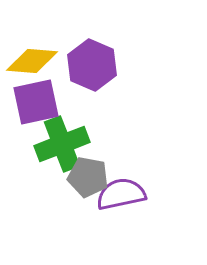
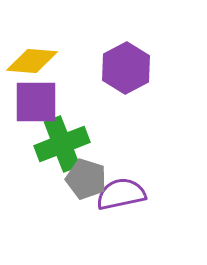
purple hexagon: moved 34 px right, 3 px down; rotated 9 degrees clockwise
purple square: rotated 12 degrees clockwise
gray pentagon: moved 2 px left, 2 px down; rotated 6 degrees clockwise
